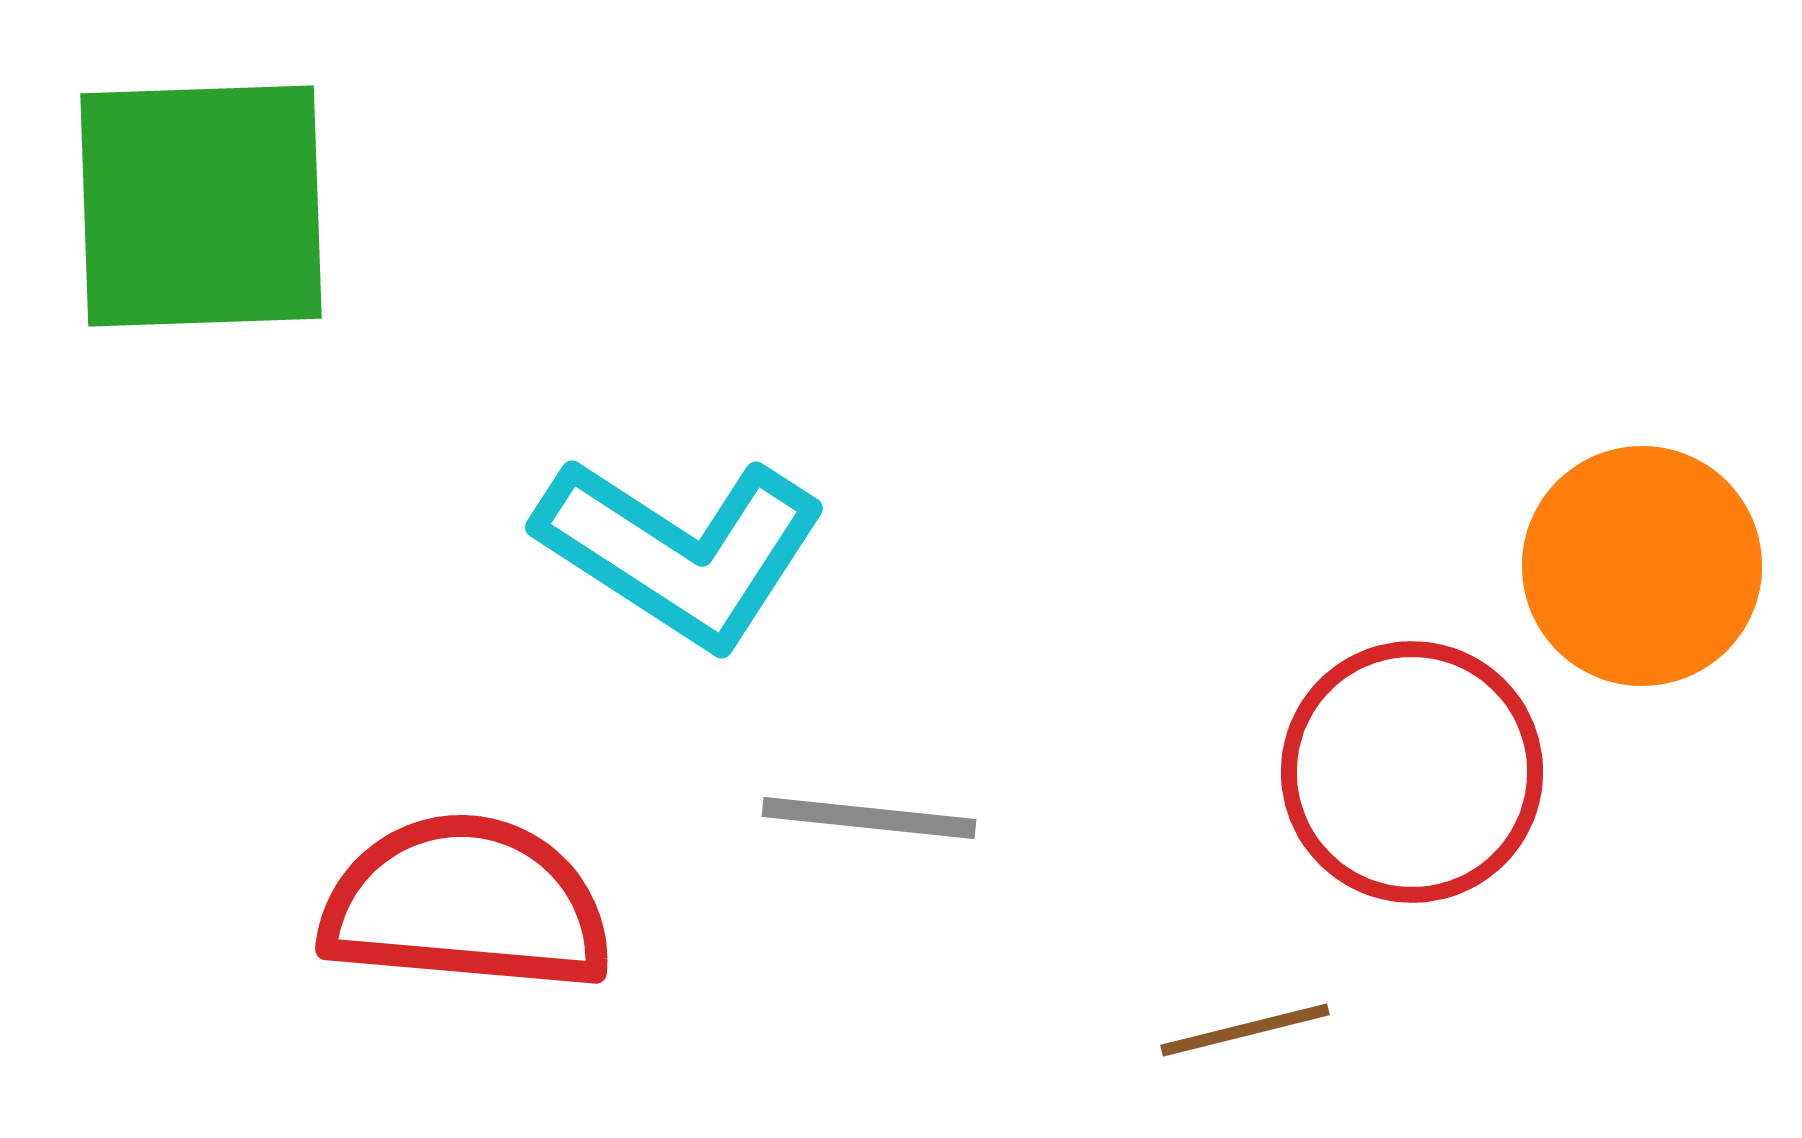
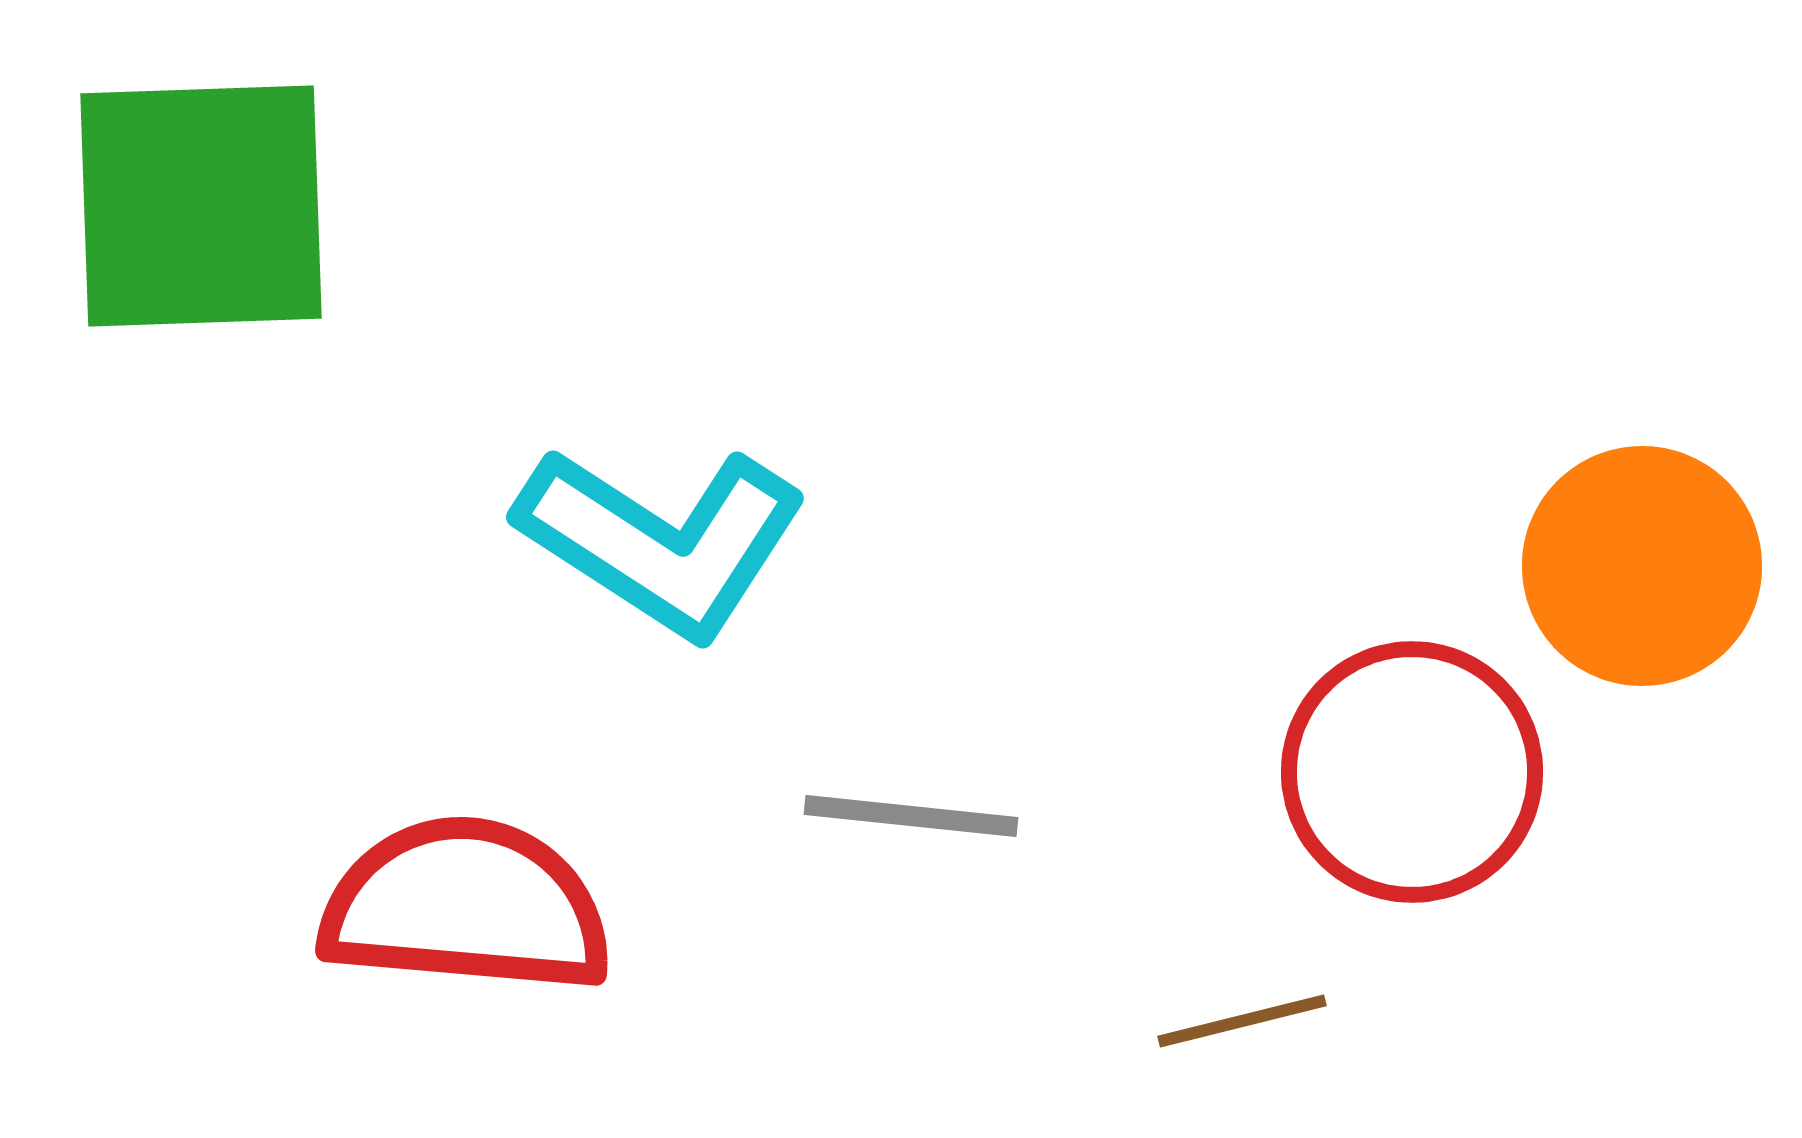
cyan L-shape: moved 19 px left, 10 px up
gray line: moved 42 px right, 2 px up
red semicircle: moved 2 px down
brown line: moved 3 px left, 9 px up
